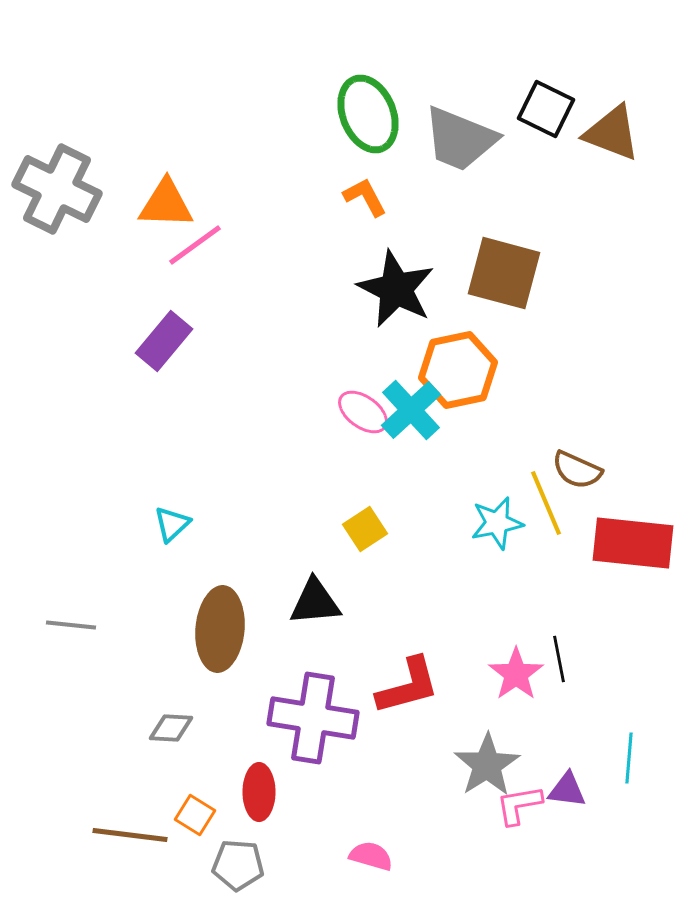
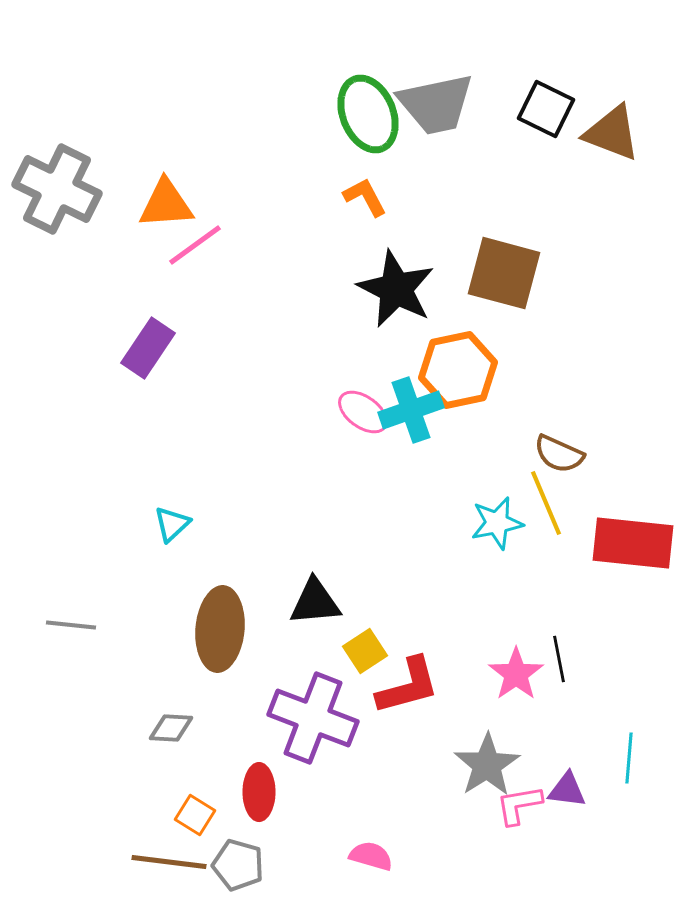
gray trapezoid: moved 24 px left, 35 px up; rotated 34 degrees counterclockwise
orange triangle: rotated 6 degrees counterclockwise
purple rectangle: moved 16 px left, 7 px down; rotated 6 degrees counterclockwise
cyan cross: rotated 24 degrees clockwise
brown semicircle: moved 18 px left, 16 px up
yellow square: moved 122 px down
purple cross: rotated 12 degrees clockwise
brown line: moved 39 px right, 27 px down
gray pentagon: rotated 12 degrees clockwise
